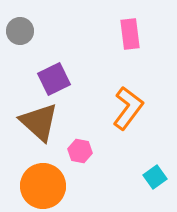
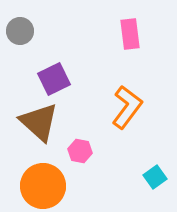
orange L-shape: moved 1 px left, 1 px up
